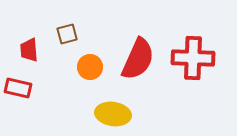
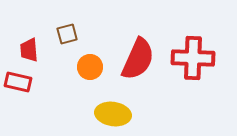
red rectangle: moved 6 px up
